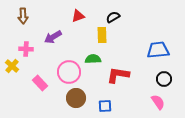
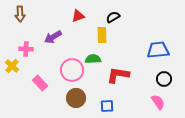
brown arrow: moved 3 px left, 2 px up
pink circle: moved 3 px right, 2 px up
blue square: moved 2 px right
